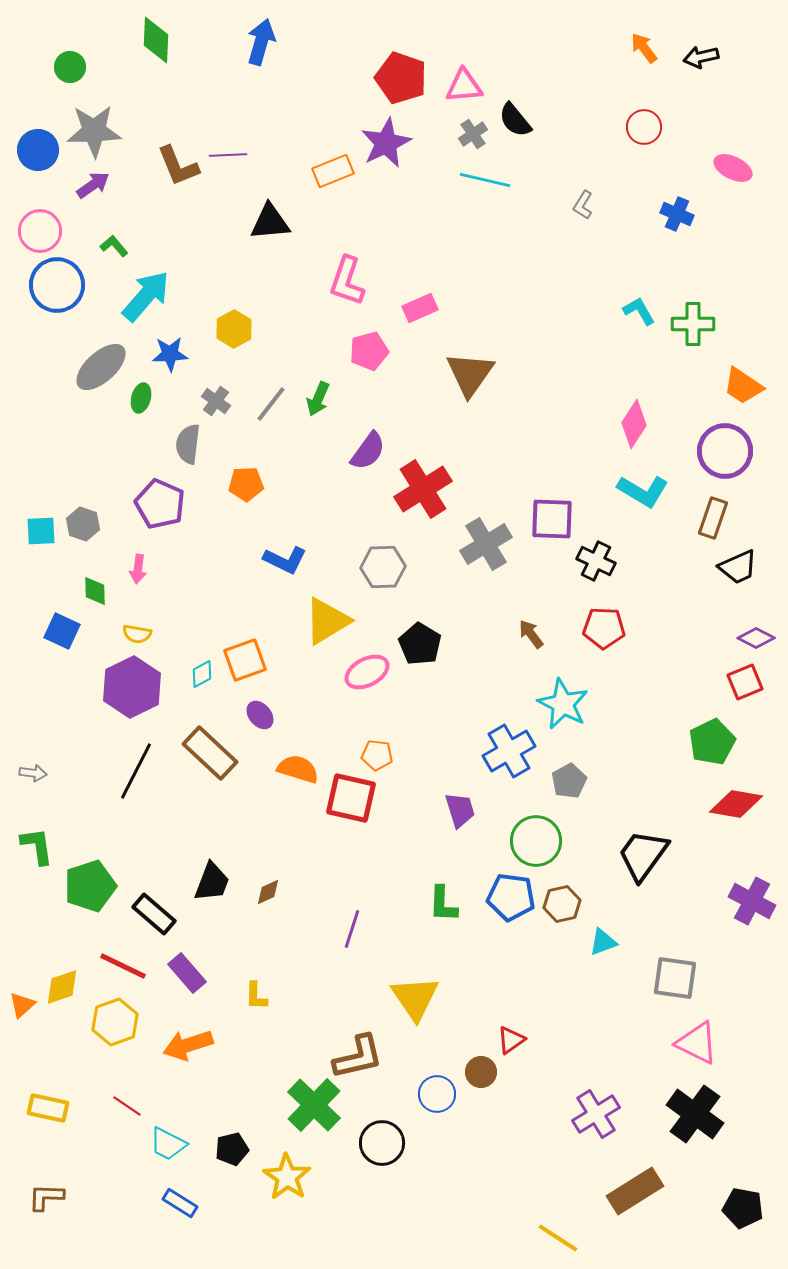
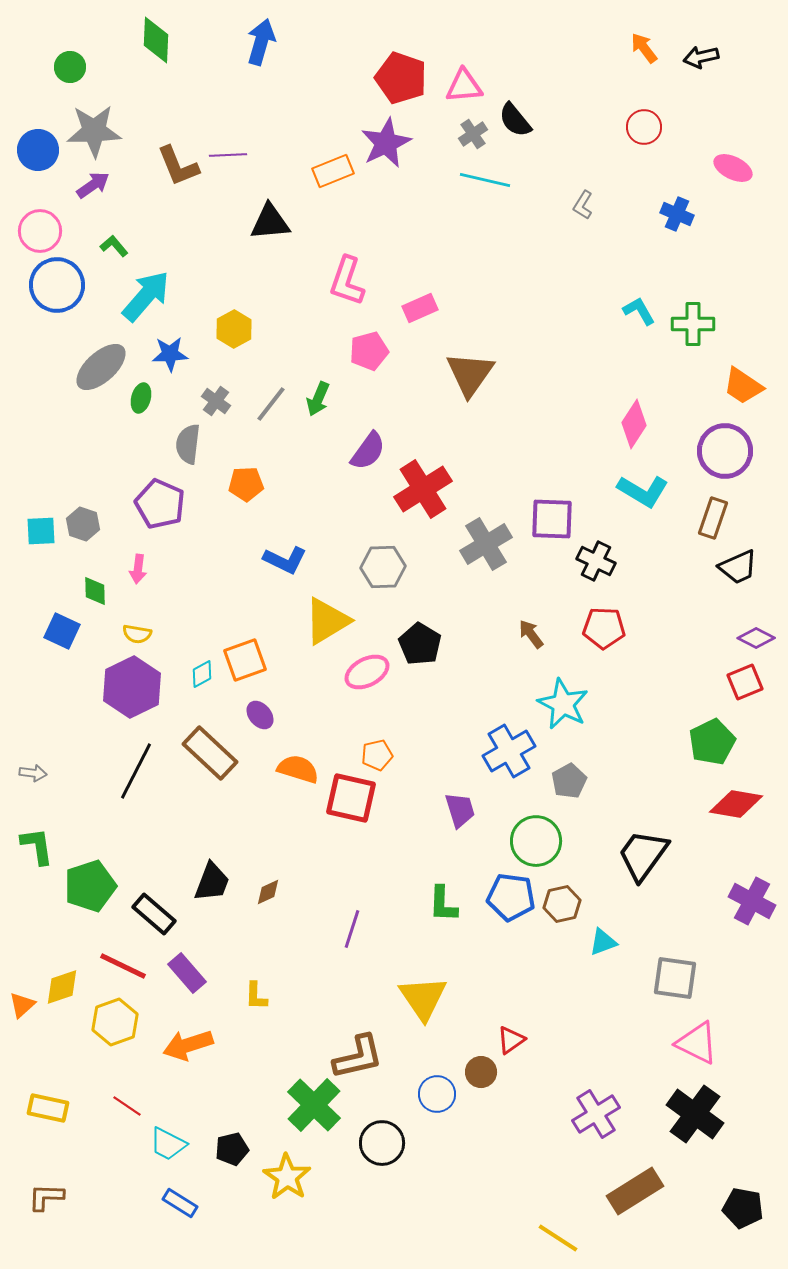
orange pentagon at (377, 755): rotated 20 degrees counterclockwise
yellow triangle at (415, 998): moved 8 px right
